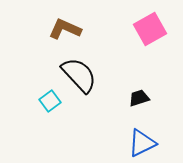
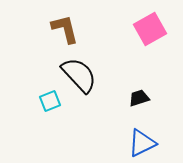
brown L-shape: rotated 52 degrees clockwise
cyan square: rotated 15 degrees clockwise
